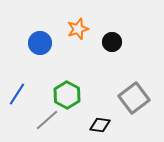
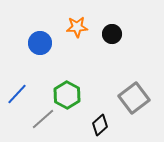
orange star: moved 1 px left, 2 px up; rotated 15 degrees clockwise
black circle: moved 8 px up
blue line: rotated 10 degrees clockwise
gray line: moved 4 px left, 1 px up
black diamond: rotated 50 degrees counterclockwise
